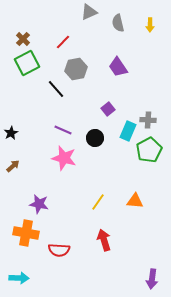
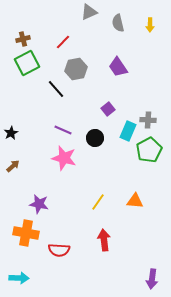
brown cross: rotated 32 degrees clockwise
red arrow: rotated 10 degrees clockwise
